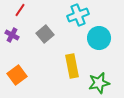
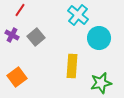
cyan cross: rotated 30 degrees counterclockwise
gray square: moved 9 px left, 3 px down
yellow rectangle: rotated 15 degrees clockwise
orange square: moved 2 px down
green star: moved 2 px right
